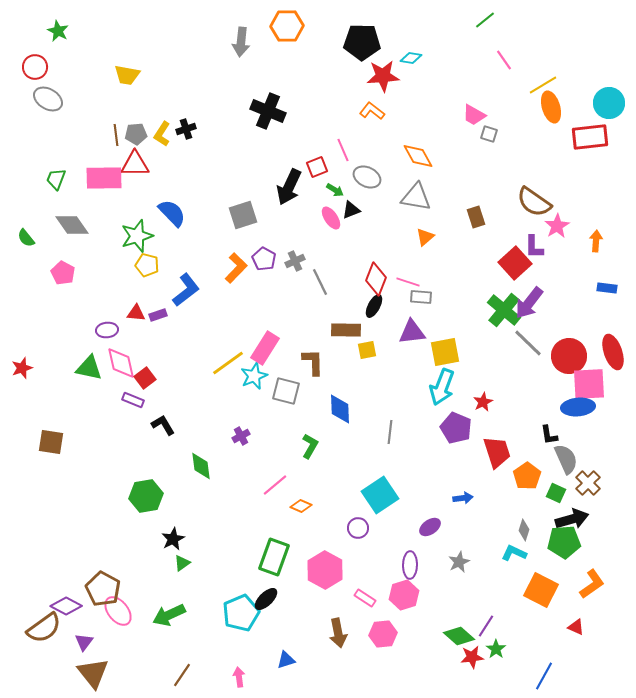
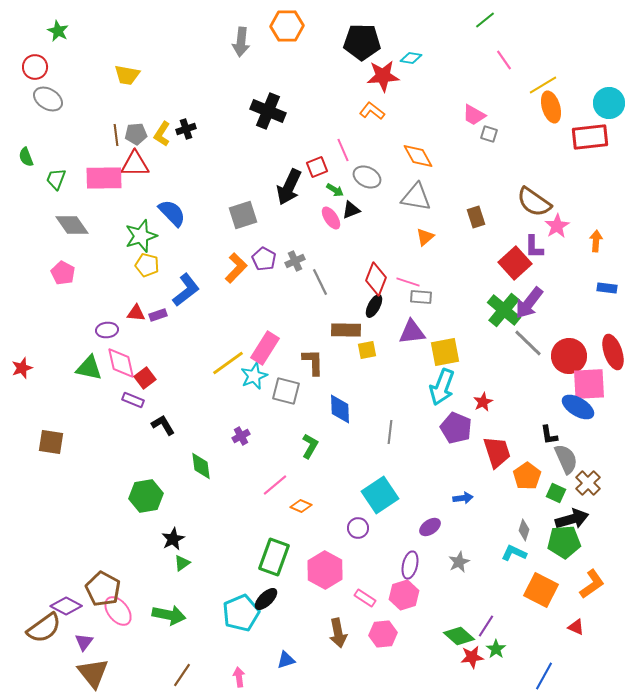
green star at (137, 236): moved 4 px right
green semicircle at (26, 238): moved 81 px up; rotated 18 degrees clockwise
blue ellipse at (578, 407): rotated 36 degrees clockwise
purple ellipse at (410, 565): rotated 12 degrees clockwise
green arrow at (169, 615): rotated 144 degrees counterclockwise
